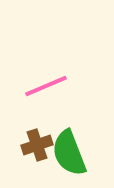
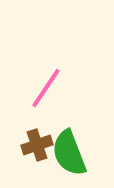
pink line: moved 2 px down; rotated 33 degrees counterclockwise
